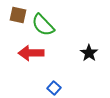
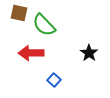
brown square: moved 1 px right, 2 px up
green semicircle: moved 1 px right
blue square: moved 8 px up
